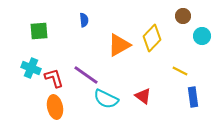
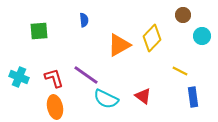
brown circle: moved 1 px up
cyan cross: moved 12 px left, 9 px down
